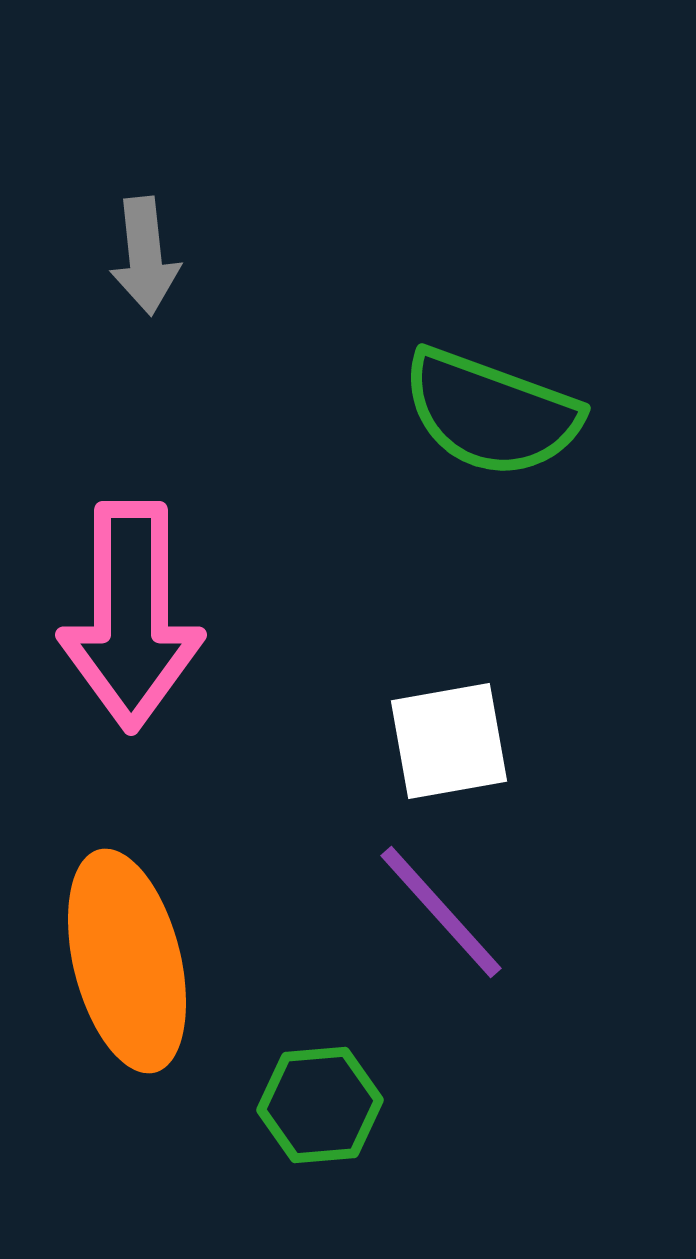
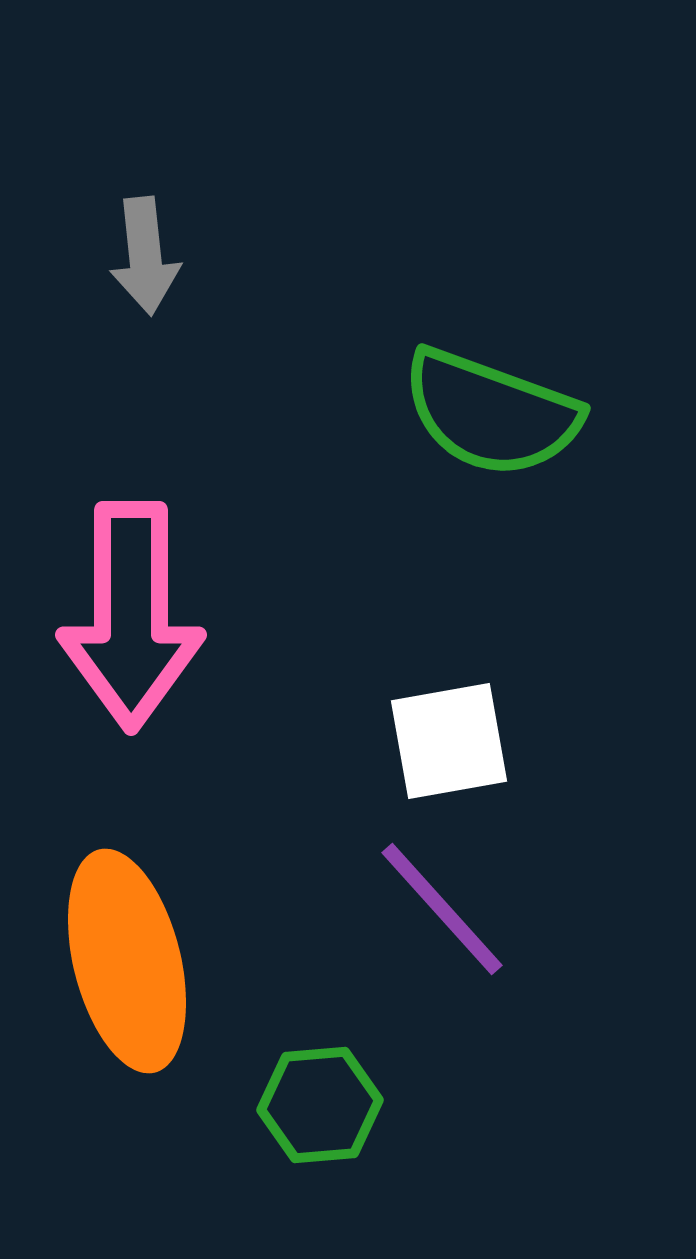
purple line: moved 1 px right, 3 px up
